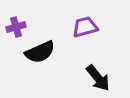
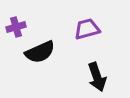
purple trapezoid: moved 2 px right, 2 px down
black arrow: moved 1 px left, 1 px up; rotated 20 degrees clockwise
